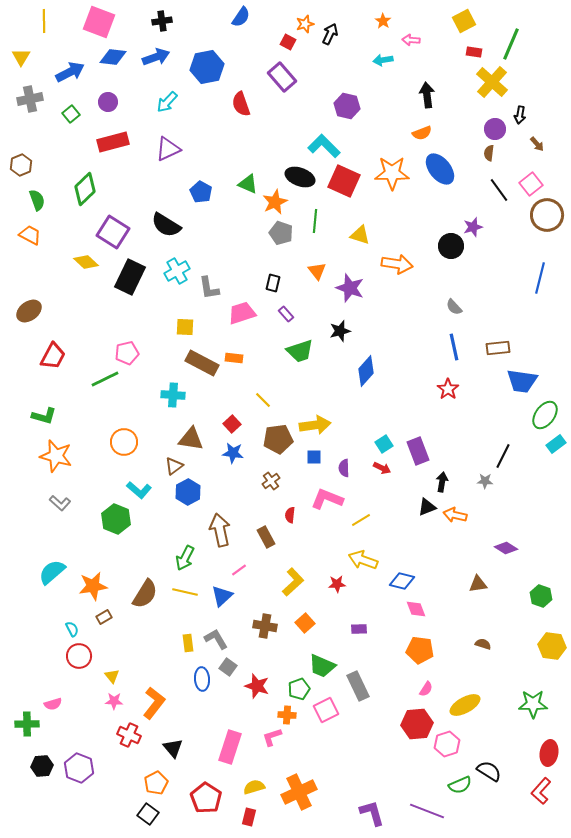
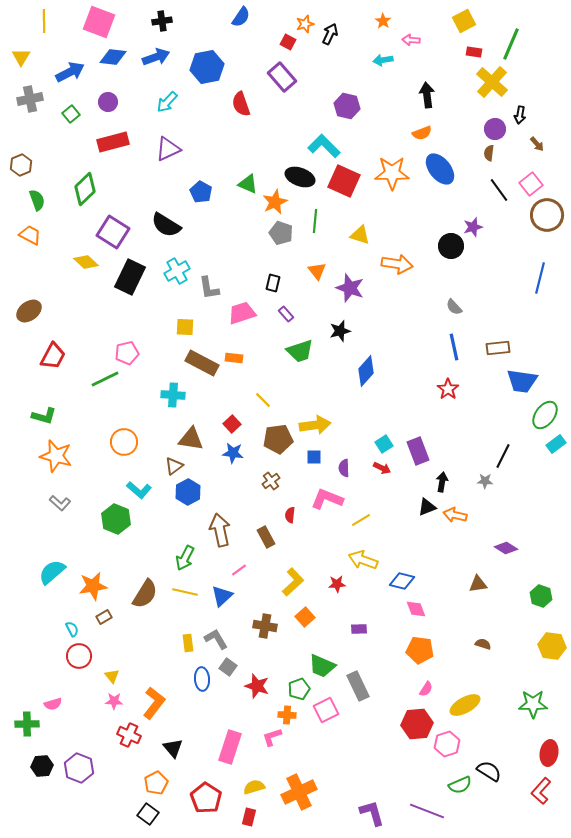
orange square at (305, 623): moved 6 px up
